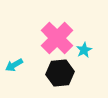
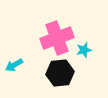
pink cross: rotated 24 degrees clockwise
cyan star: rotated 14 degrees clockwise
